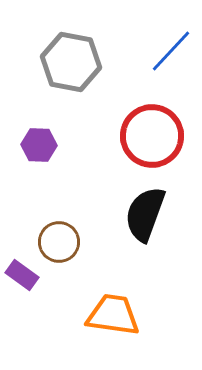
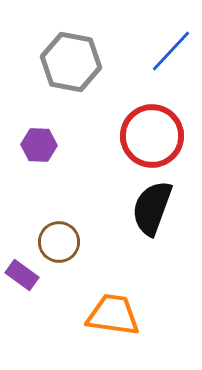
black semicircle: moved 7 px right, 6 px up
